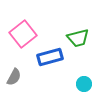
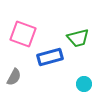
pink square: rotated 32 degrees counterclockwise
